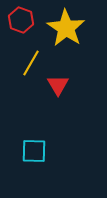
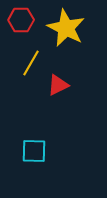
red hexagon: rotated 20 degrees counterclockwise
yellow star: rotated 6 degrees counterclockwise
red triangle: rotated 35 degrees clockwise
